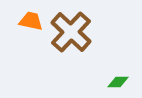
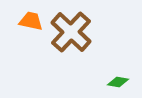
green diamond: rotated 10 degrees clockwise
